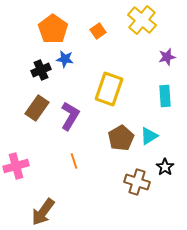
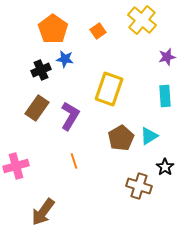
brown cross: moved 2 px right, 4 px down
